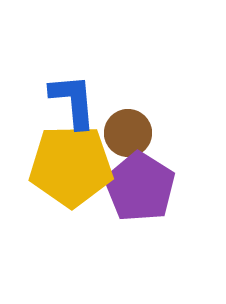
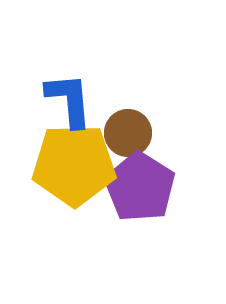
blue L-shape: moved 4 px left, 1 px up
yellow pentagon: moved 3 px right, 1 px up
